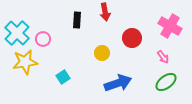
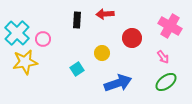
red arrow: moved 2 px down; rotated 96 degrees clockwise
cyan square: moved 14 px right, 8 px up
